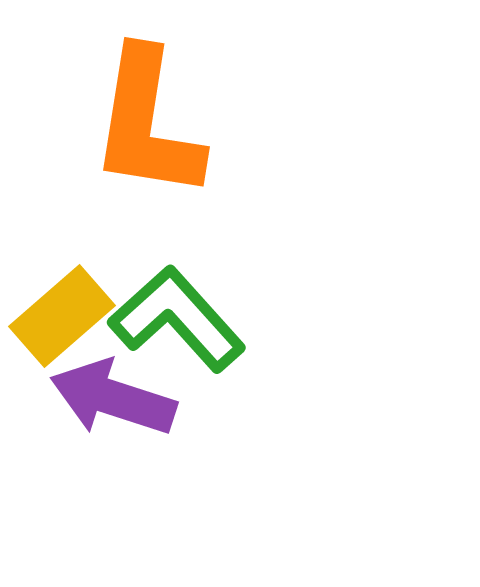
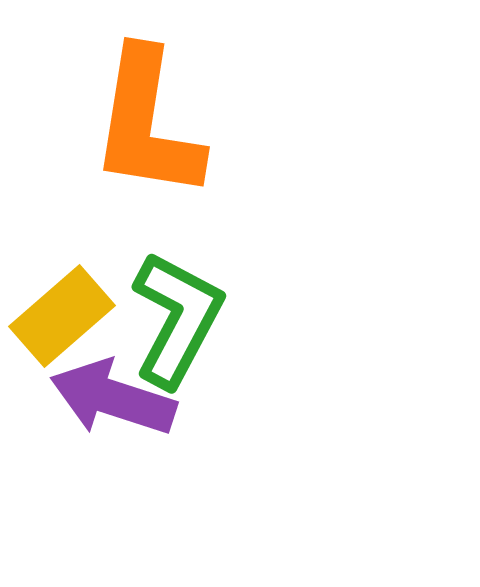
green L-shape: rotated 70 degrees clockwise
